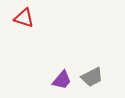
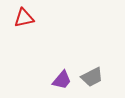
red triangle: rotated 30 degrees counterclockwise
